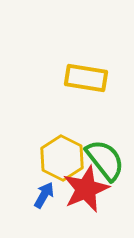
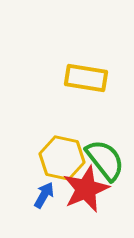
yellow hexagon: rotated 15 degrees counterclockwise
